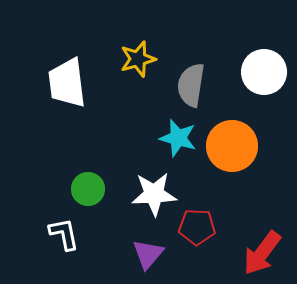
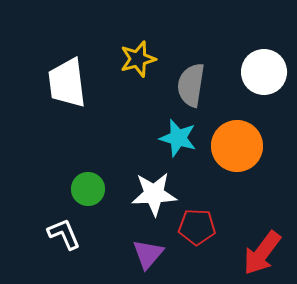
orange circle: moved 5 px right
white L-shape: rotated 12 degrees counterclockwise
